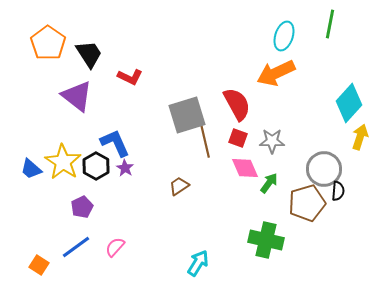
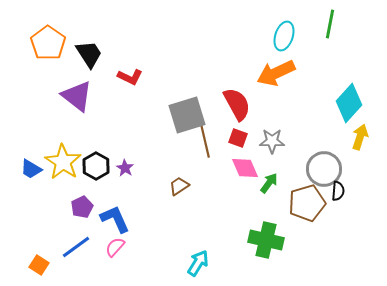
blue L-shape: moved 76 px down
blue trapezoid: rotated 10 degrees counterclockwise
